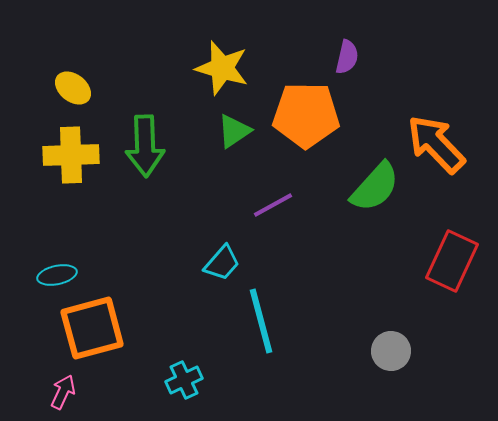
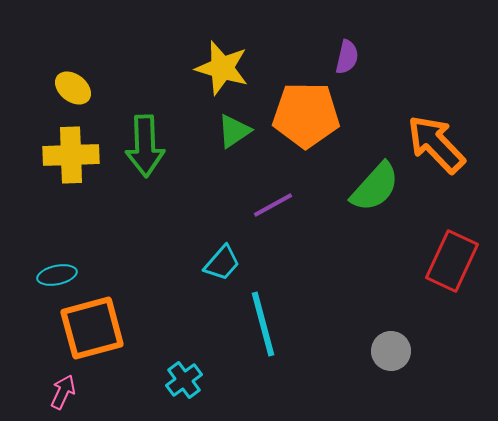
cyan line: moved 2 px right, 3 px down
cyan cross: rotated 12 degrees counterclockwise
